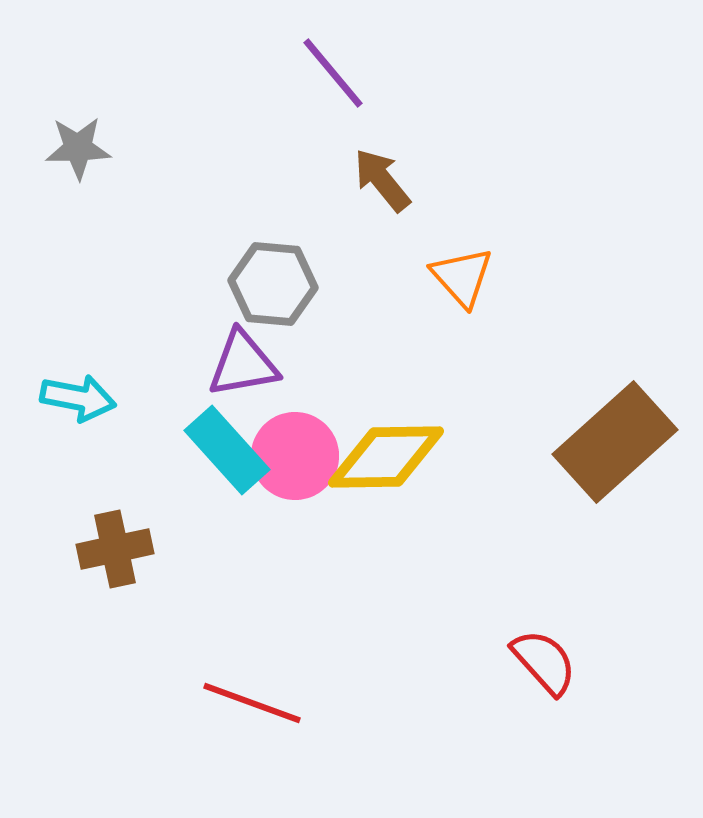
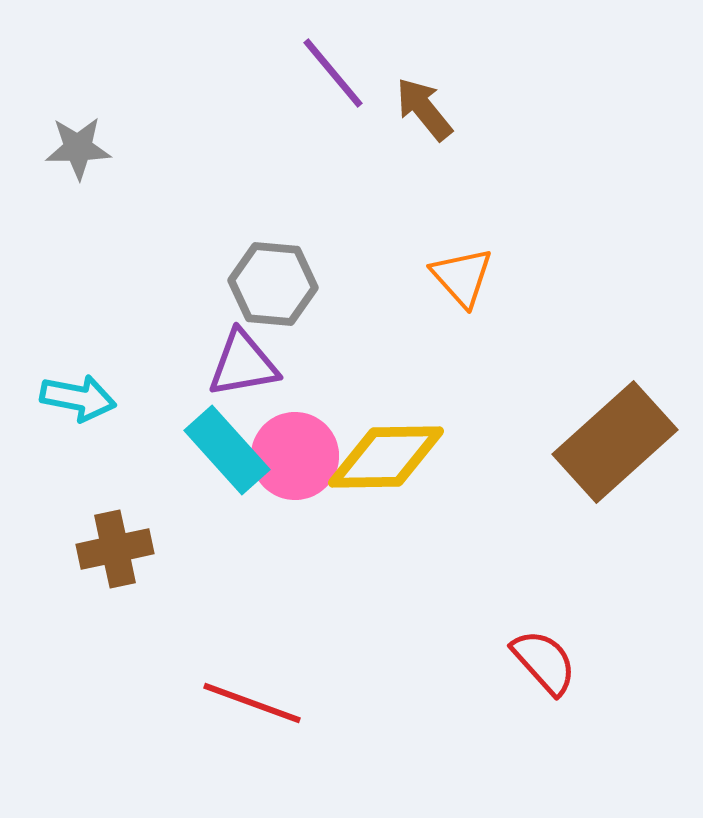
brown arrow: moved 42 px right, 71 px up
